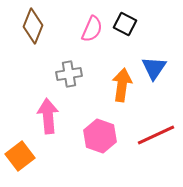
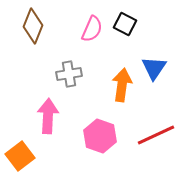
pink arrow: rotated 8 degrees clockwise
